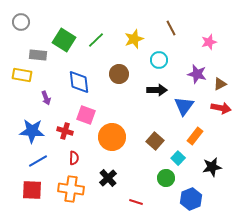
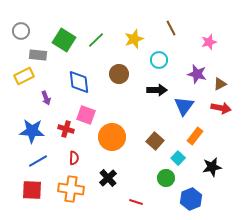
gray circle: moved 9 px down
yellow rectangle: moved 2 px right, 1 px down; rotated 36 degrees counterclockwise
red cross: moved 1 px right, 2 px up
